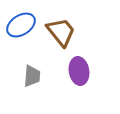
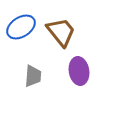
blue ellipse: moved 2 px down
gray trapezoid: moved 1 px right
